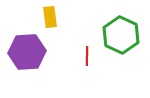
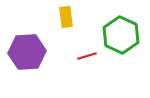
yellow rectangle: moved 16 px right
red line: rotated 72 degrees clockwise
